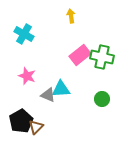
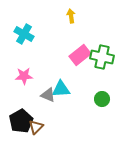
pink star: moved 3 px left; rotated 24 degrees counterclockwise
